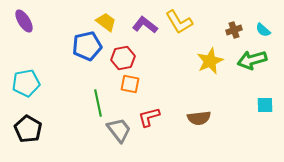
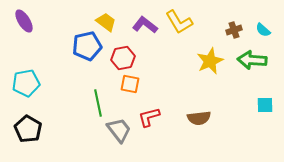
green arrow: rotated 20 degrees clockwise
